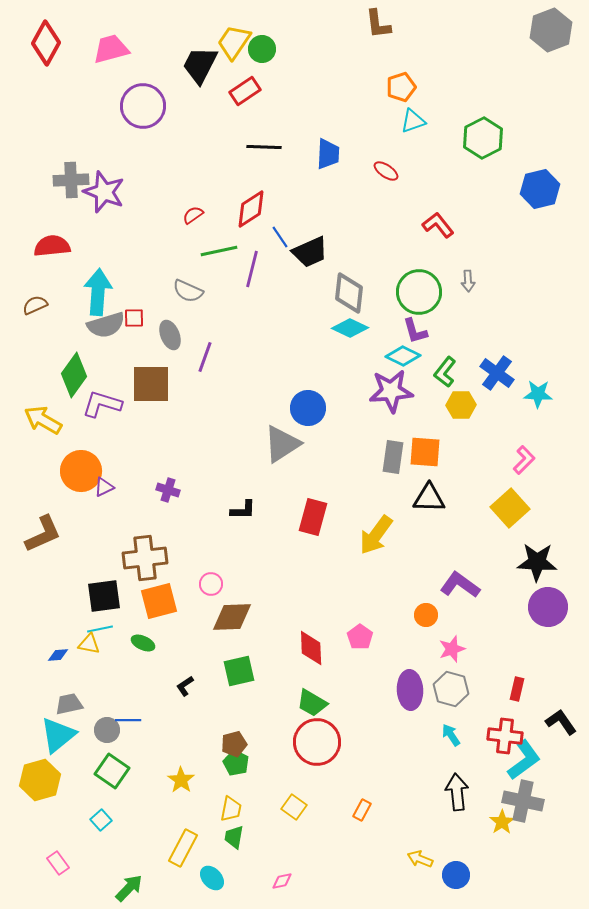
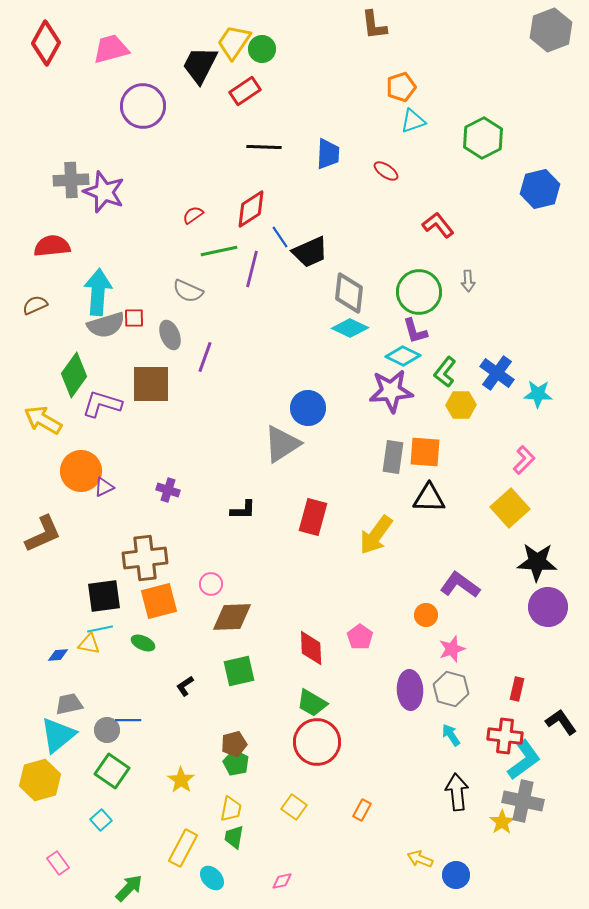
brown L-shape at (378, 24): moved 4 px left, 1 px down
